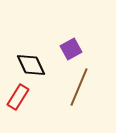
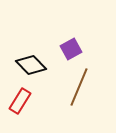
black diamond: rotated 20 degrees counterclockwise
red rectangle: moved 2 px right, 4 px down
